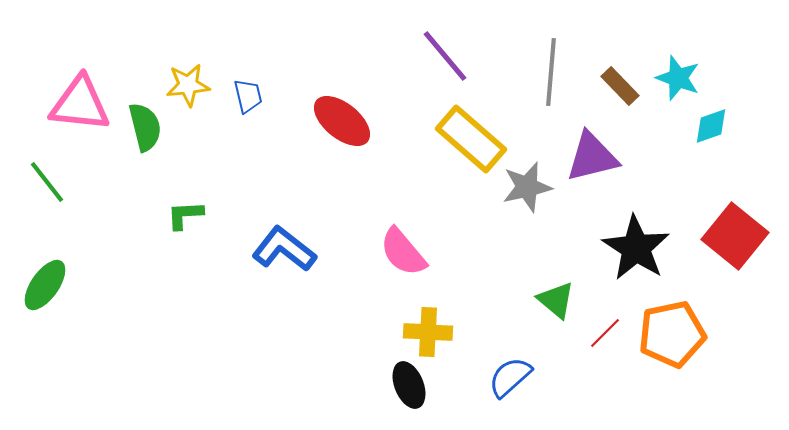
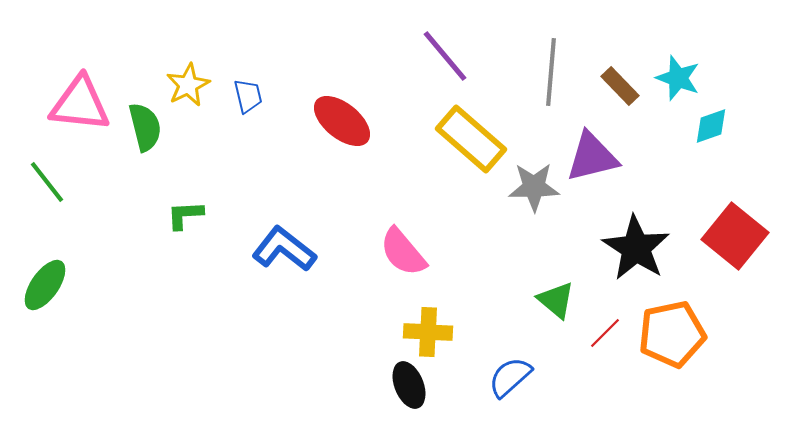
yellow star: rotated 21 degrees counterclockwise
gray star: moved 7 px right; rotated 12 degrees clockwise
